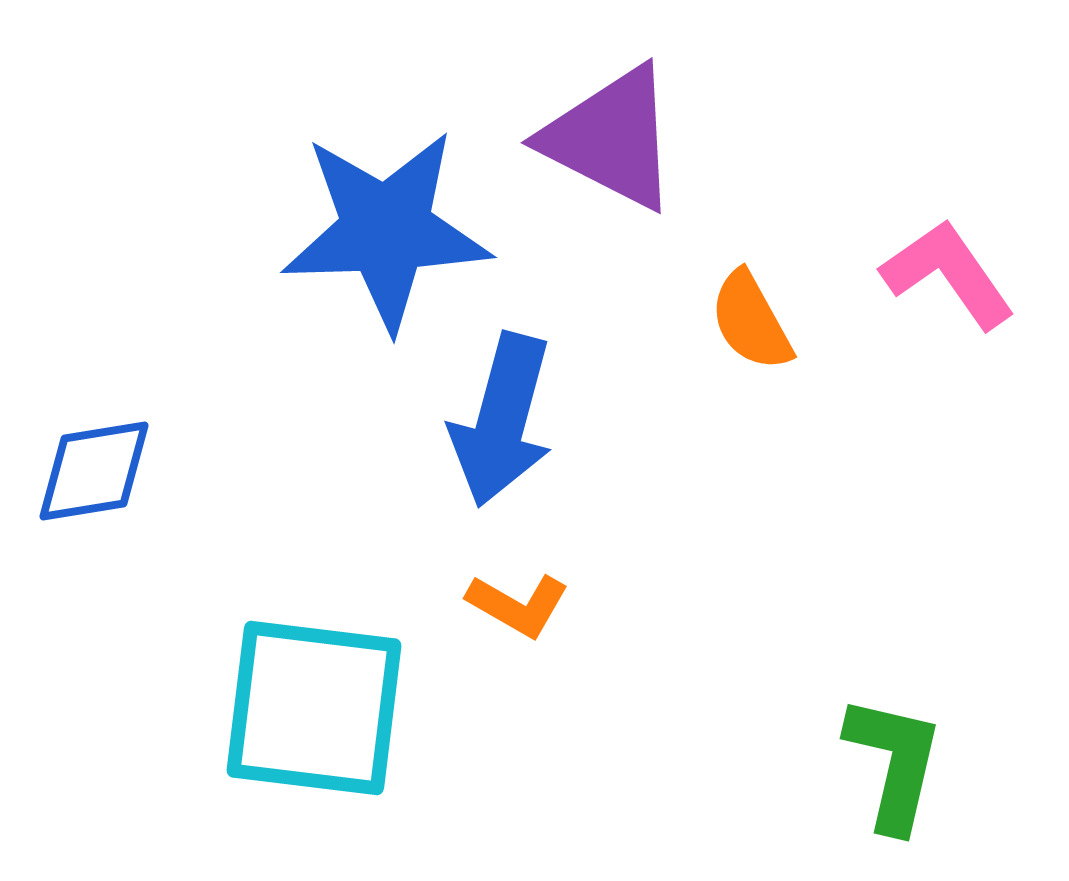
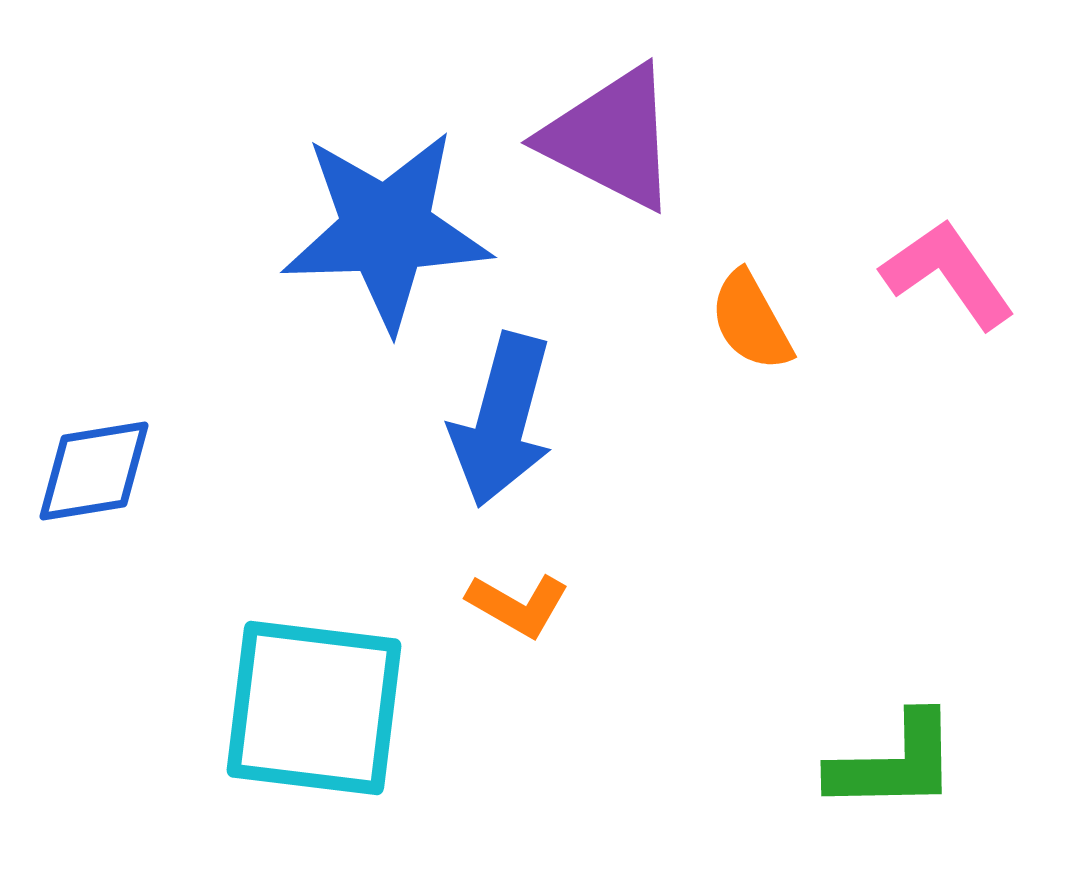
green L-shape: rotated 76 degrees clockwise
